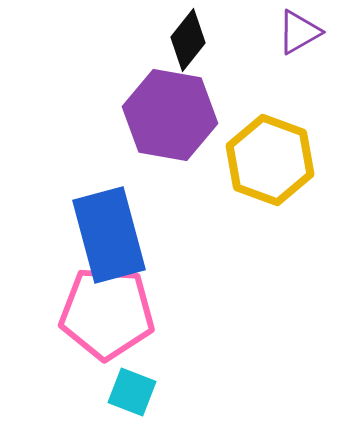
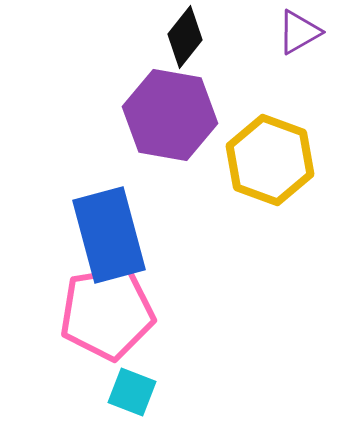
black diamond: moved 3 px left, 3 px up
pink pentagon: rotated 12 degrees counterclockwise
